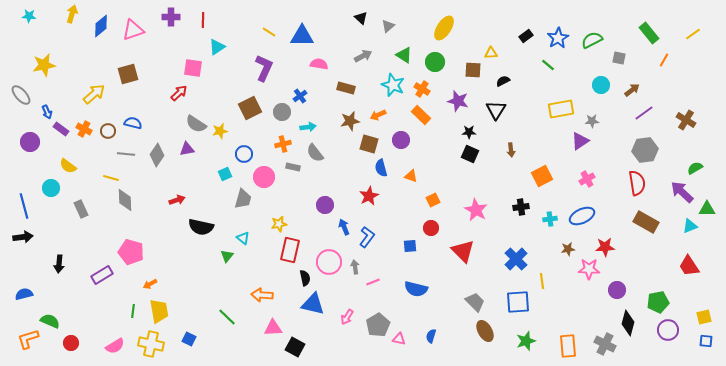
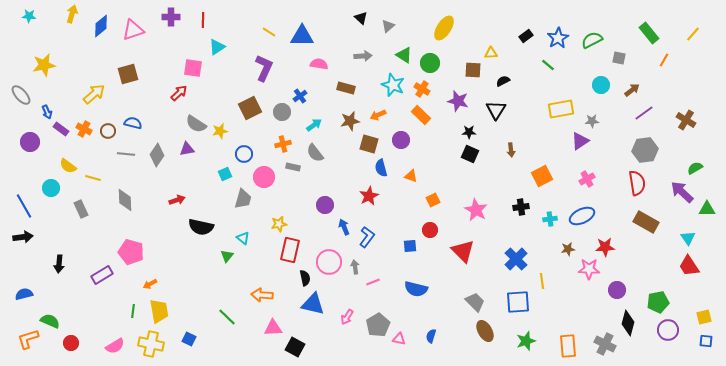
yellow line at (693, 34): rotated 14 degrees counterclockwise
gray arrow at (363, 56): rotated 24 degrees clockwise
green circle at (435, 62): moved 5 px left, 1 px down
cyan arrow at (308, 127): moved 6 px right, 2 px up; rotated 28 degrees counterclockwise
yellow line at (111, 178): moved 18 px left
blue line at (24, 206): rotated 15 degrees counterclockwise
cyan triangle at (690, 226): moved 2 px left, 12 px down; rotated 42 degrees counterclockwise
red circle at (431, 228): moved 1 px left, 2 px down
